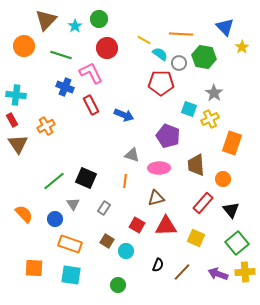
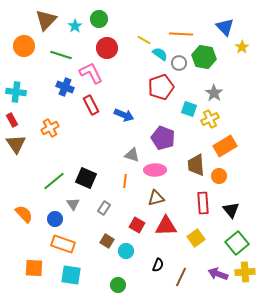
red pentagon at (161, 83): moved 4 px down; rotated 20 degrees counterclockwise
cyan cross at (16, 95): moved 3 px up
orange cross at (46, 126): moved 4 px right, 2 px down
purple pentagon at (168, 136): moved 5 px left, 2 px down
orange rectangle at (232, 143): moved 7 px left, 3 px down; rotated 40 degrees clockwise
brown triangle at (18, 144): moved 2 px left
pink ellipse at (159, 168): moved 4 px left, 2 px down
orange circle at (223, 179): moved 4 px left, 3 px up
red rectangle at (203, 203): rotated 45 degrees counterclockwise
yellow square at (196, 238): rotated 30 degrees clockwise
orange rectangle at (70, 244): moved 7 px left
brown line at (182, 272): moved 1 px left, 5 px down; rotated 18 degrees counterclockwise
